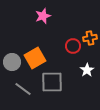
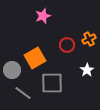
orange cross: moved 1 px left, 1 px down; rotated 16 degrees counterclockwise
red circle: moved 6 px left, 1 px up
gray circle: moved 8 px down
gray square: moved 1 px down
gray line: moved 4 px down
